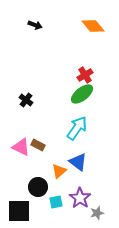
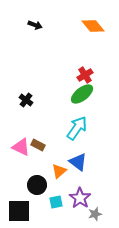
black circle: moved 1 px left, 2 px up
gray star: moved 2 px left, 1 px down
